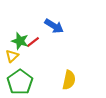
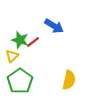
green star: moved 1 px up
green pentagon: moved 1 px up
